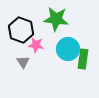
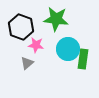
black hexagon: moved 3 px up
gray triangle: moved 4 px right, 1 px down; rotated 24 degrees clockwise
